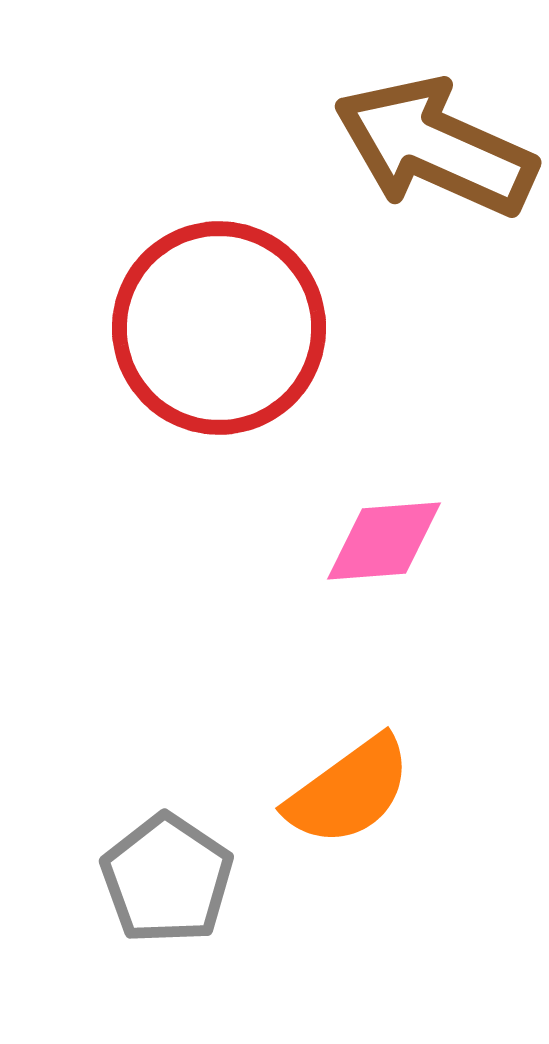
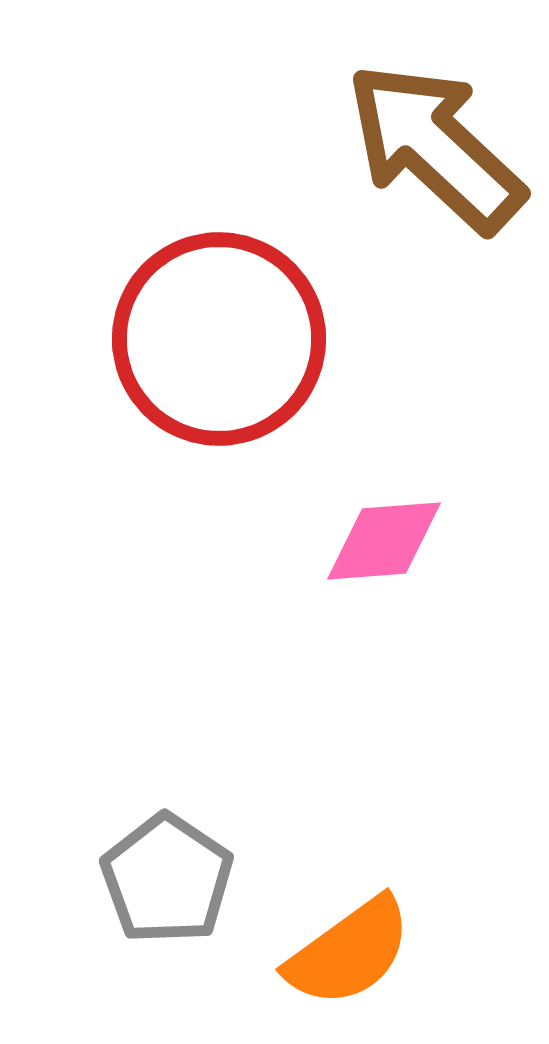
brown arrow: rotated 19 degrees clockwise
red circle: moved 11 px down
orange semicircle: moved 161 px down
